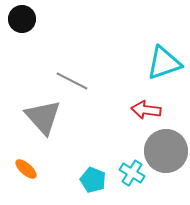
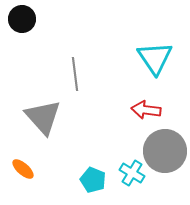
cyan triangle: moved 9 px left, 5 px up; rotated 45 degrees counterclockwise
gray line: moved 3 px right, 7 px up; rotated 56 degrees clockwise
gray circle: moved 1 px left
orange ellipse: moved 3 px left
